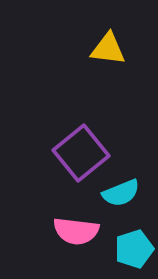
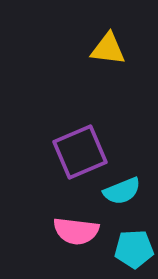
purple square: moved 1 px left, 1 px up; rotated 16 degrees clockwise
cyan semicircle: moved 1 px right, 2 px up
cyan pentagon: rotated 15 degrees clockwise
